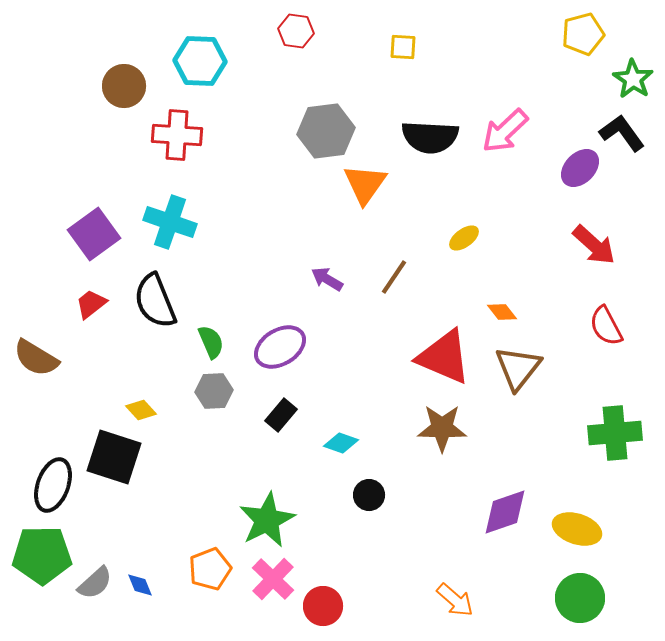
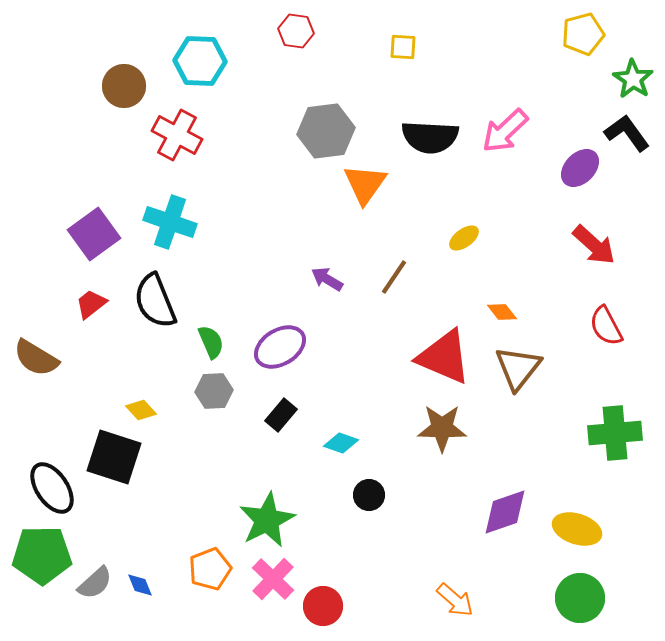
black L-shape at (622, 133): moved 5 px right
red cross at (177, 135): rotated 24 degrees clockwise
black ellipse at (53, 485): moved 1 px left, 3 px down; rotated 54 degrees counterclockwise
